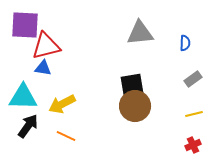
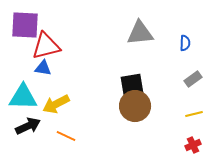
yellow arrow: moved 6 px left
black arrow: rotated 30 degrees clockwise
